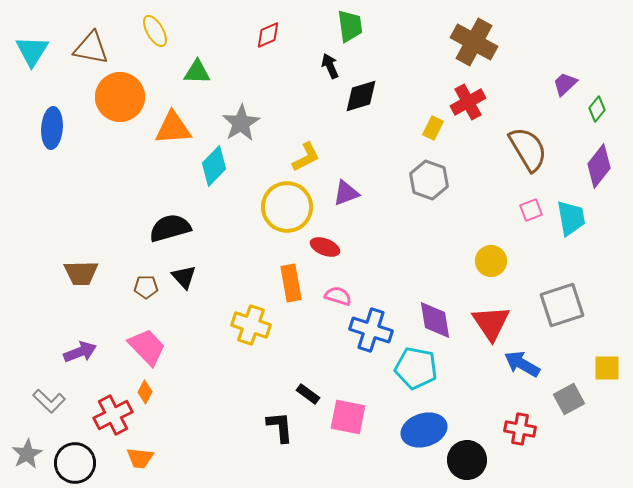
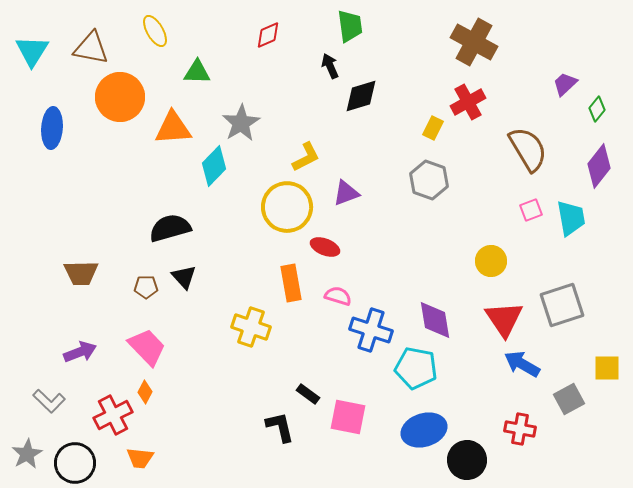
red triangle at (491, 323): moved 13 px right, 4 px up
yellow cross at (251, 325): moved 2 px down
black L-shape at (280, 427): rotated 8 degrees counterclockwise
